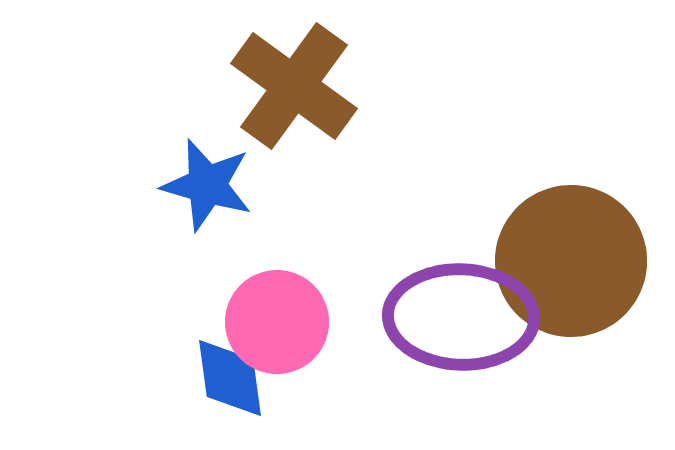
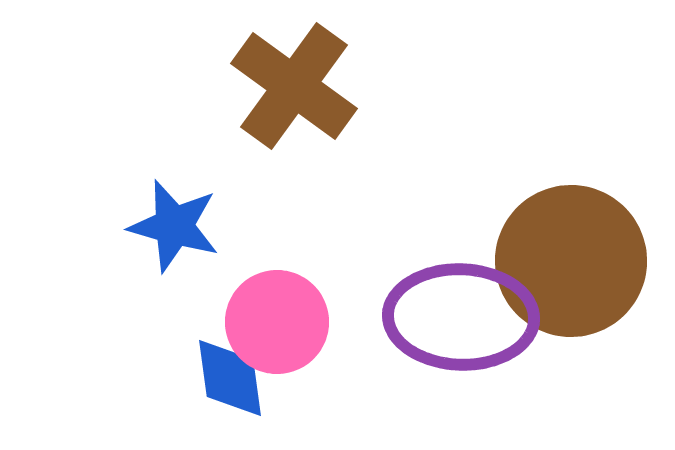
blue star: moved 33 px left, 41 px down
